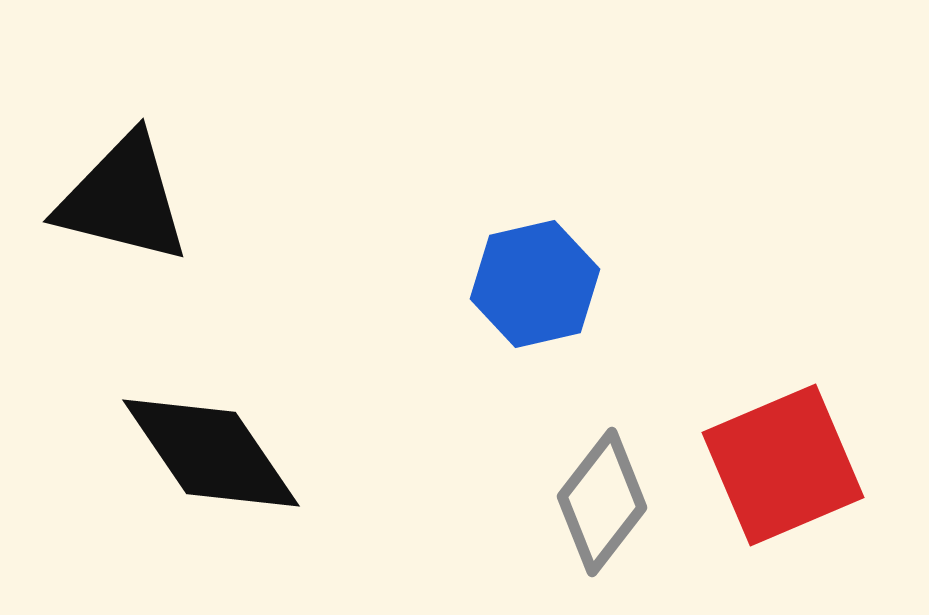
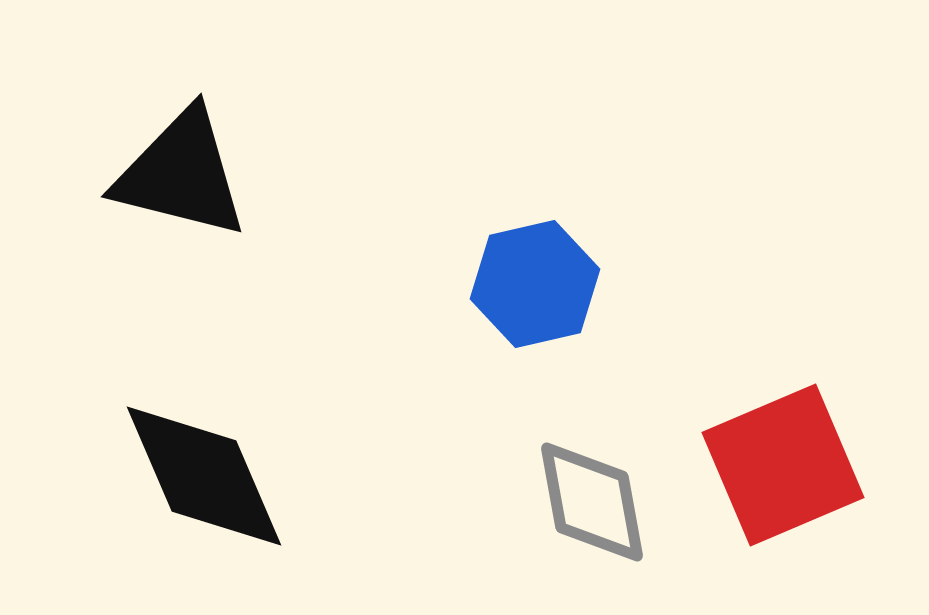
black triangle: moved 58 px right, 25 px up
black diamond: moved 7 px left, 23 px down; rotated 11 degrees clockwise
gray diamond: moved 10 px left; rotated 48 degrees counterclockwise
